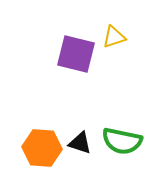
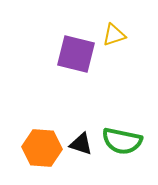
yellow triangle: moved 2 px up
black triangle: moved 1 px right, 1 px down
